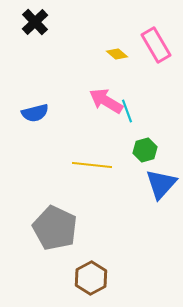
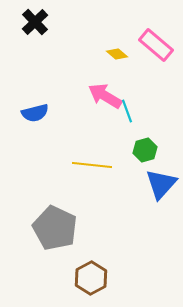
pink rectangle: rotated 20 degrees counterclockwise
pink arrow: moved 1 px left, 5 px up
